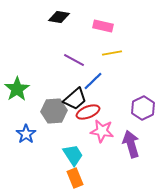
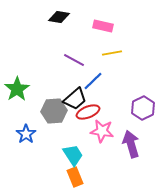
orange rectangle: moved 1 px up
